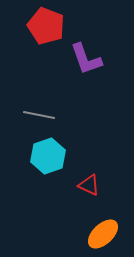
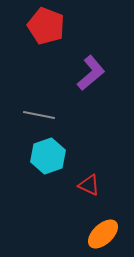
purple L-shape: moved 5 px right, 14 px down; rotated 111 degrees counterclockwise
